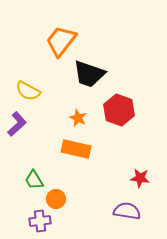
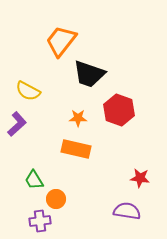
orange star: rotated 24 degrees counterclockwise
